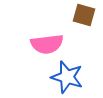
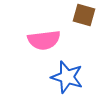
pink semicircle: moved 3 px left, 4 px up
